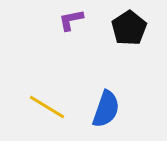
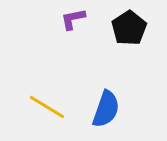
purple L-shape: moved 2 px right, 1 px up
